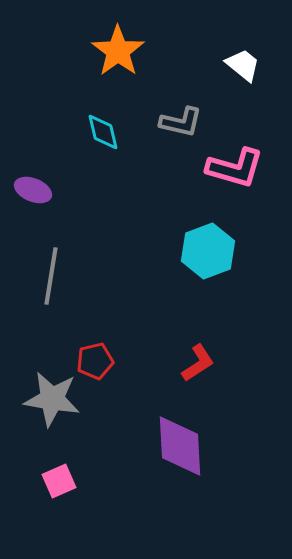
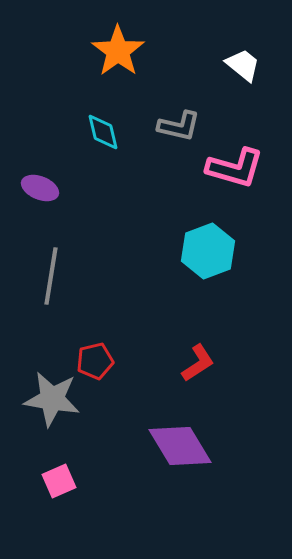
gray L-shape: moved 2 px left, 4 px down
purple ellipse: moved 7 px right, 2 px up
purple diamond: rotated 28 degrees counterclockwise
